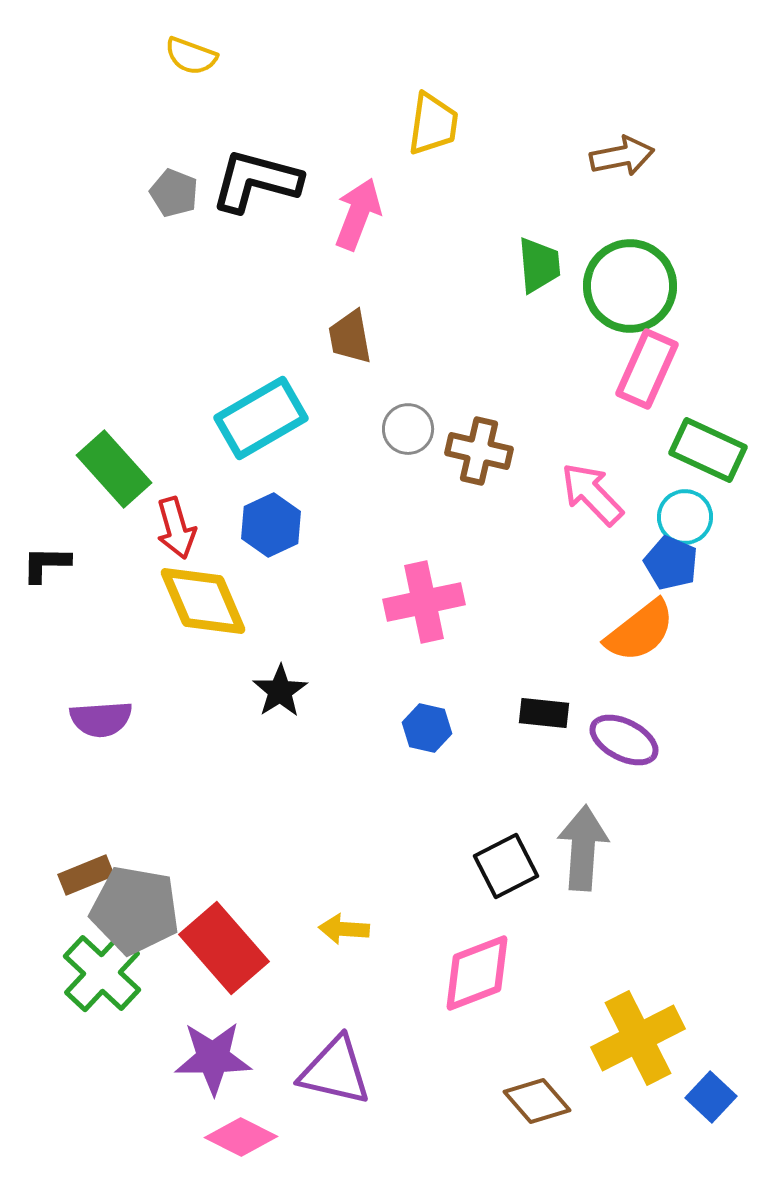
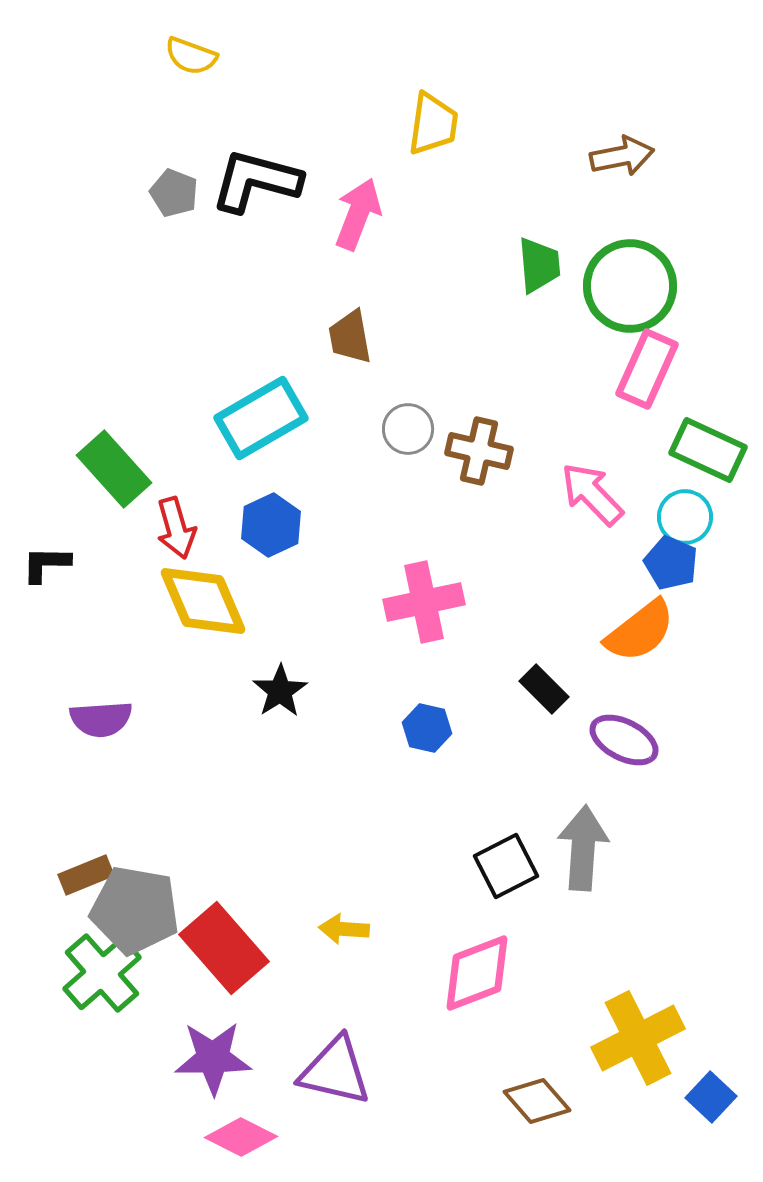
black rectangle at (544, 713): moved 24 px up; rotated 39 degrees clockwise
green cross at (102, 973): rotated 6 degrees clockwise
